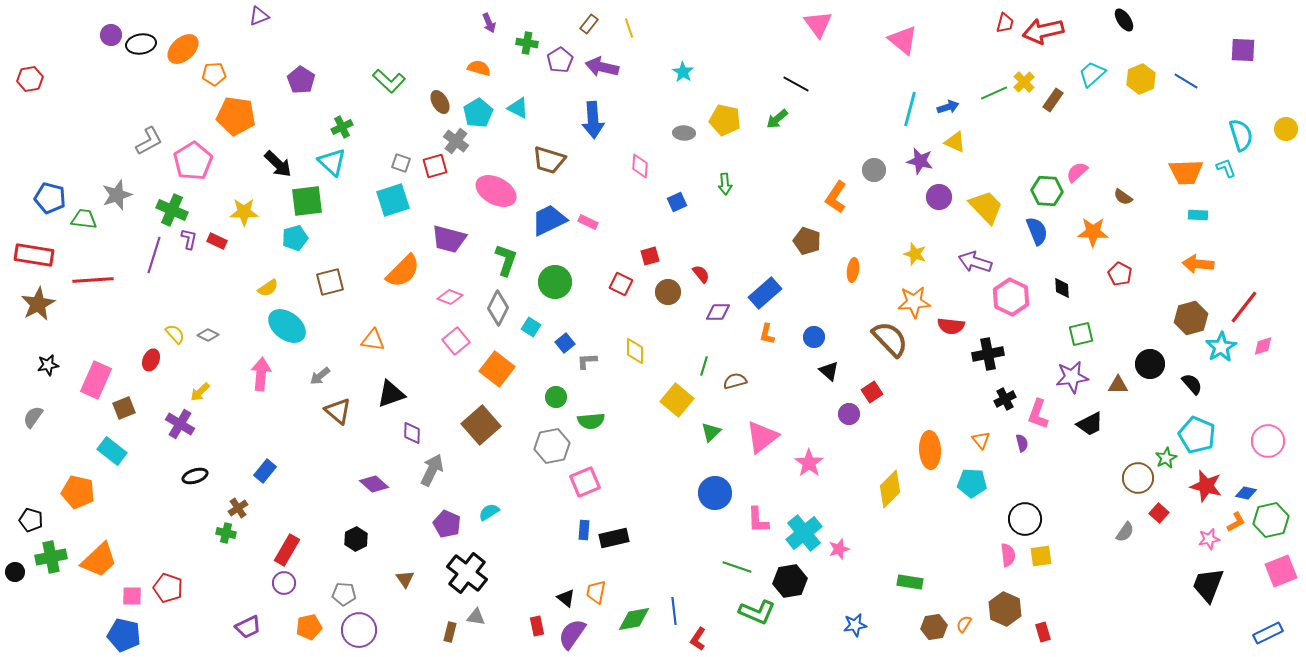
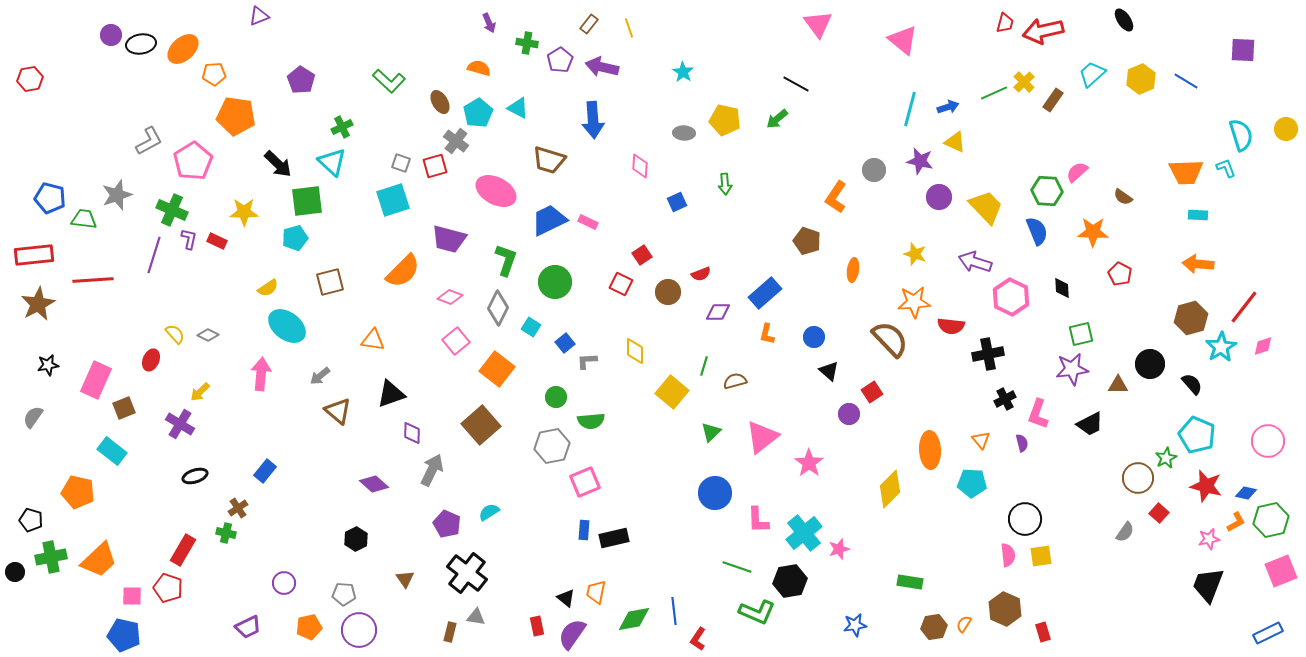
red rectangle at (34, 255): rotated 15 degrees counterclockwise
red square at (650, 256): moved 8 px left, 1 px up; rotated 18 degrees counterclockwise
red semicircle at (701, 274): rotated 108 degrees clockwise
purple star at (1072, 377): moved 8 px up
yellow square at (677, 400): moved 5 px left, 8 px up
red rectangle at (287, 550): moved 104 px left
